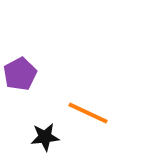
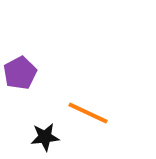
purple pentagon: moved 1 px up
